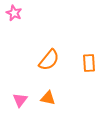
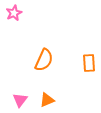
pink star: rotated 21 degrees clockwise
orange semicircle: moved 5 px left; rotated 15 degrees counterclockwise
orange triangle: moved 1 px left, 2 px down; rotated 35 degrees counterclockwise
